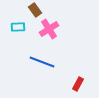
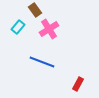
cyan rectangle: rotated 48 degrees counterclockwise
